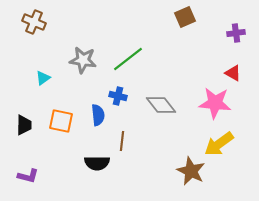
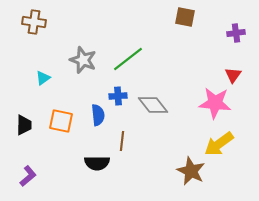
brown square: rotated 35 degrees clockwise
brown cross: rotated 15 degrees counterclockwise
gray star: rotated 12 degrees clockwise
red triangle: moved 2 px down; rotated 36 degrees clockwise
blue cross: rotated 18 degrees counterclockwise
gray diamond: moved 8 px left
purple L-shape: rotated 55 degrees counterclockwise
